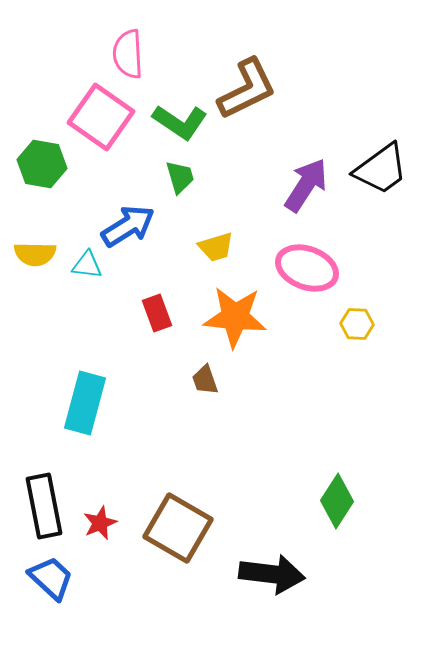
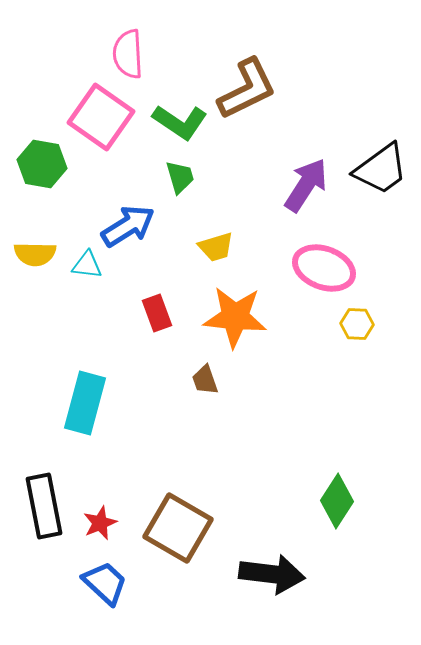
pink ellipse: moved 17 px right
blue trapezoid: moved 54 px right, 5 px down
